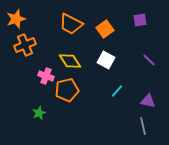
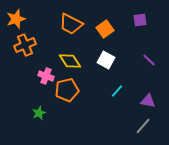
gray line: rotated 54 degrees clockwise
